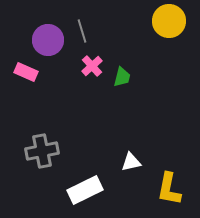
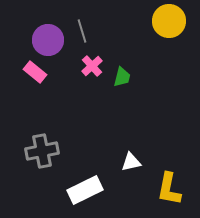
pink rectangle: moved 9 px right; rotated 15 degrees clockwise
